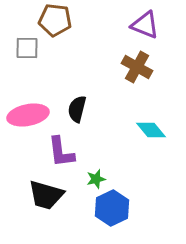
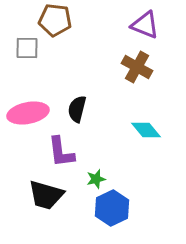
pink ellipse: moved 2 px up
cyan diamond: moved 5 px left
